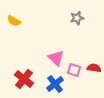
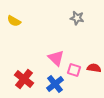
gray star: rotated 24 degrees clockwise
